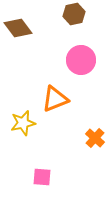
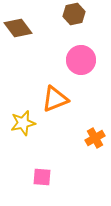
orange cross: rotated 18 degrees clockwise
